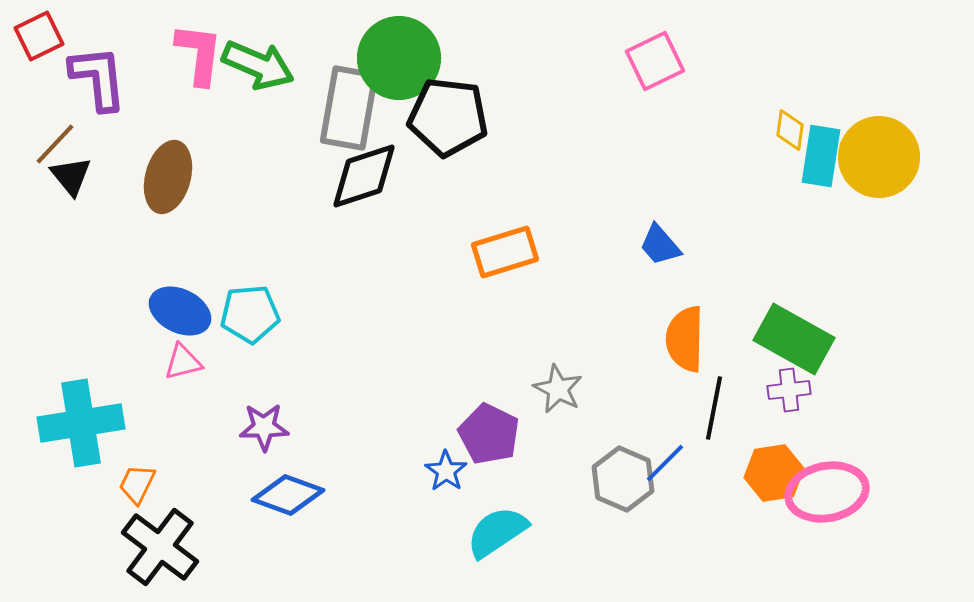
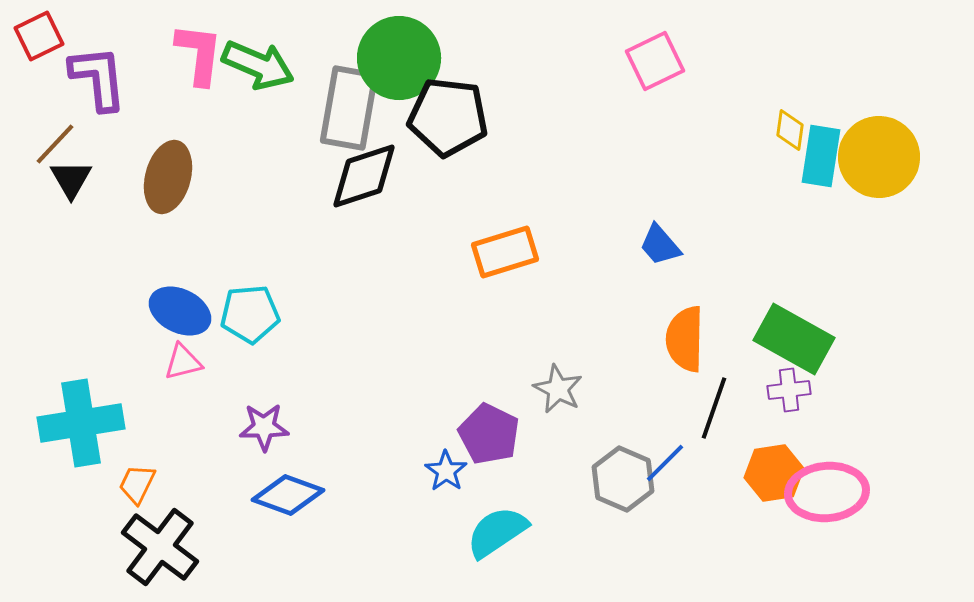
black triangle: moved 3 px down; rotated 9 degrees clockwise
black line: rotated 8 degrees clockwise
pink ellipse: rotated 6 degrees clockwise
